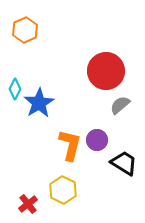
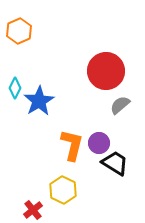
orange hexagon: moved 6 px left, 1 px down
cyan diamond: moved 1 px up
blue star: moved 2 px up
purple circle: moved 2 px right, 3 px down
orange L-shape: moved 2 px right
black trapezoid: moved 9 px left
red cross: moved 5 px right, 6 px down
